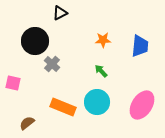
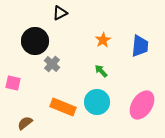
orange star: rotated 28 degrees counterclockwise
brown semicircle: moved 2 px left
